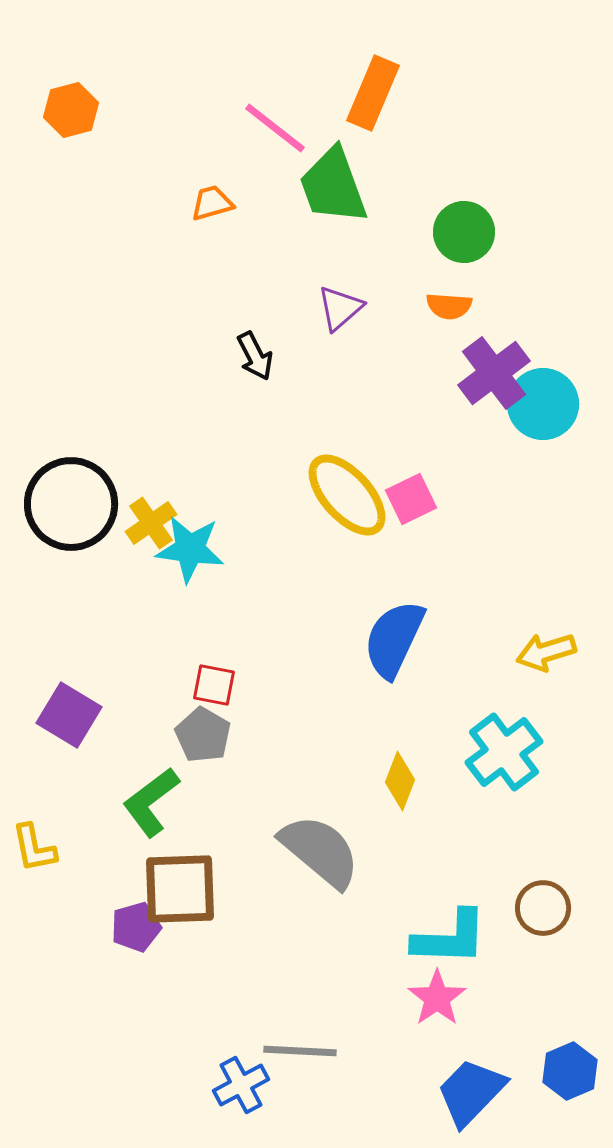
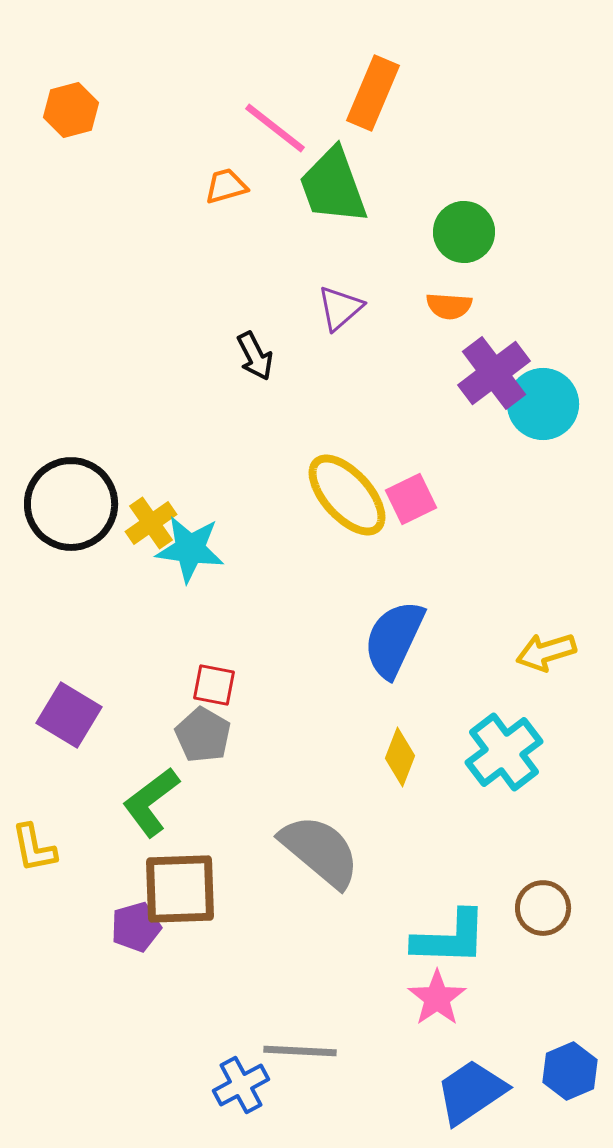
orange trapezoid: moved 14 px right, 17 px up
yellow diamond: moved 24 px up
blue trapezoid: rotated 12 degrees clockwise
